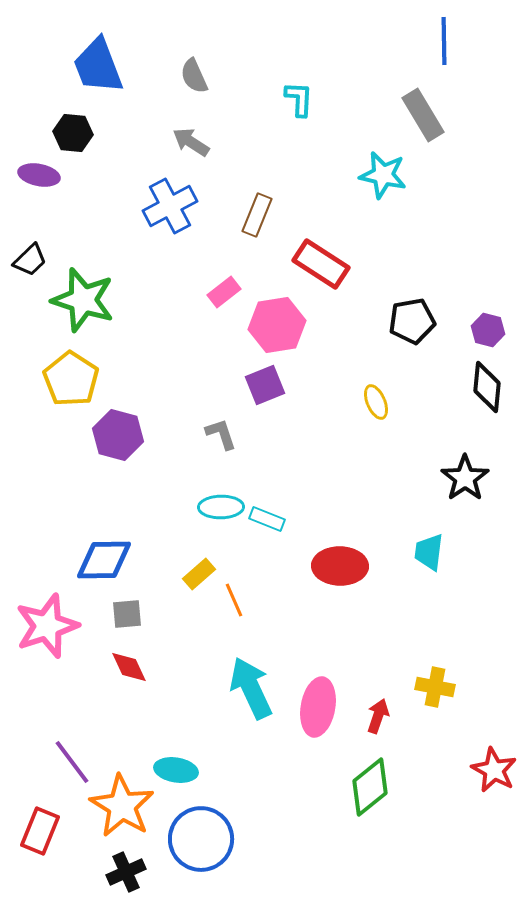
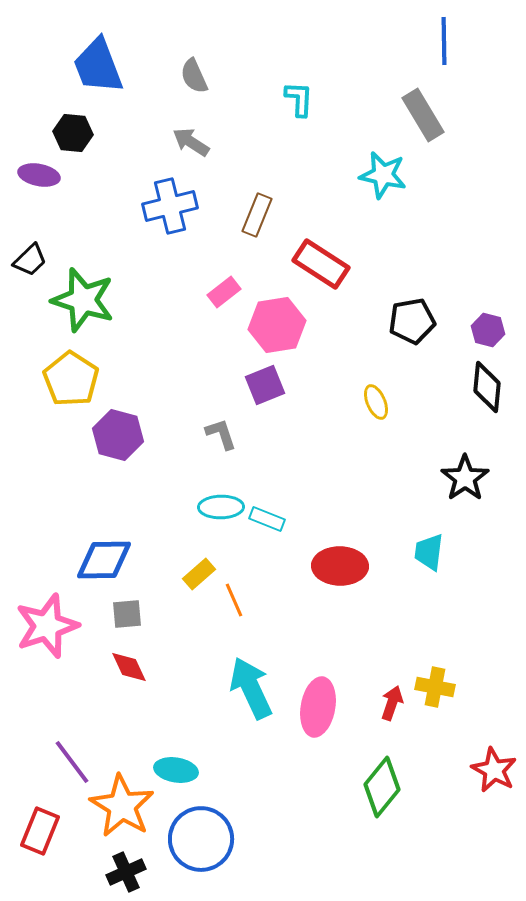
blue cross at (170, 206): rotated 14 degrees clockwise
red arrow at (378, 716): moved 14 px right, 13 px up
green diamond at (370, 787): moved 12 px right; rotated 12 degrees counterclockwise
